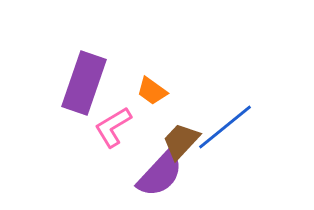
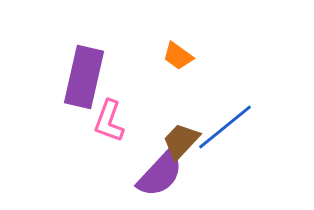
purple rectangle: moved 6 px up; rotated 6 degrees counterclockwise
orange trapezoid: moved 26 px right, 35 px up
pink L-shape: moved 4 px left, 6 px up; rotated 39 degrees counterclockwise
